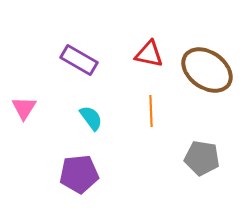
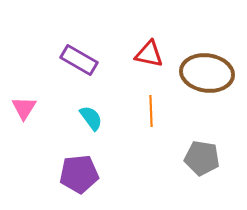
brown ellipse: moved 3 px down; rotated 27 degrees counterclockwise
